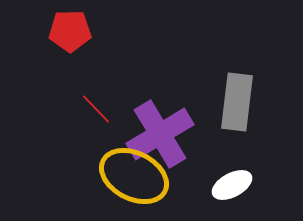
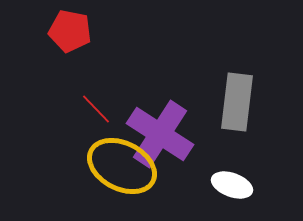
red pentagon: rotated 12 degrees clockwise
purple cross: rotated 26 degrees counterclockwise
yellow ellipse: moved 12 px left, 10 px up
white ellipse: rotated 48 degrees clockwise
